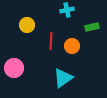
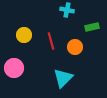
cyan cross: rotated 24 degrees clockwise
yellow circle: moved 3 px left, 10 px down
red line: rotated 18 degrees counterclockwise
orange circle: moved 3 px right, 1 px down
cyan triangle: rotated 10 degrees counterclockwise
